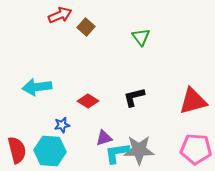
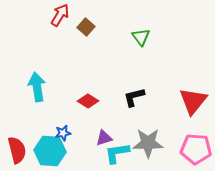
red arrow: rotated 35 degrees counterclockwise
cyan arrow: rotated 88 degrees clockwise
red triangle: rotated 36 degrees counterclockwise
blue star: moved 1 px right, 8 px down
gray star: moved 9 px right, 7 px up
